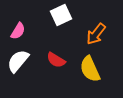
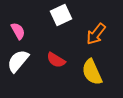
pink semicircle: rotated 60 degrees counterclockwise
yellow semicircle: moved 2 px right, 3 px down
